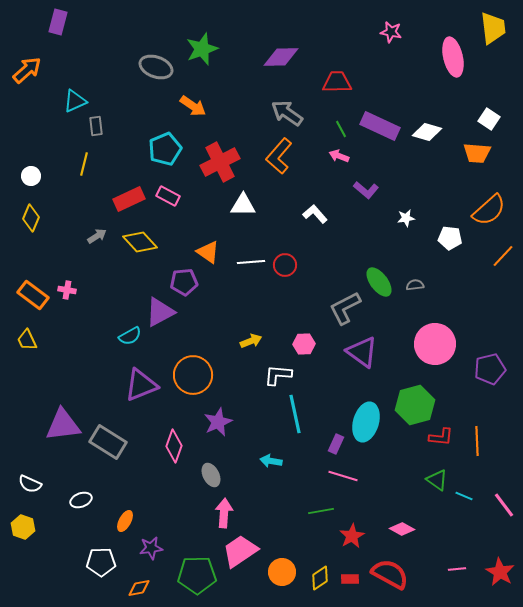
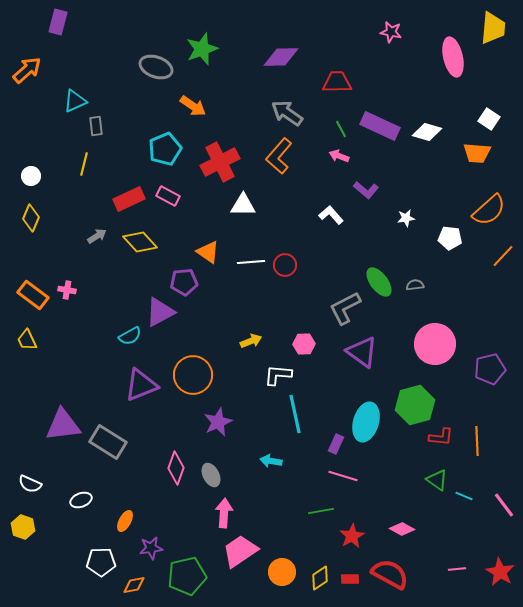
yellow trapezoid at (493, 28): rotated 12 degrees clockwise
white L-shape at (315, 214): moved 16 px right, 1 px down
pink diamond at (174, 446): moved 2 px right, 22 px down
green pentagon at (197, 575): moved 10 px left, 1 px down; rotated 12 degrees counterclockwise
orange diamond at (139, 588): moved 5 px left, 3 px up
